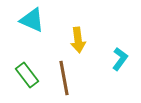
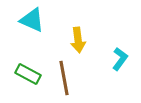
green rectangle: moved 1 px right, 1 px up; rotated 25 degrees counterclockwise
